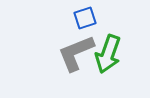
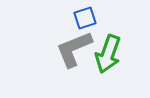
gray L-shape: moved 2 px left, 4 px up
